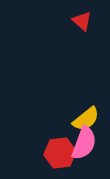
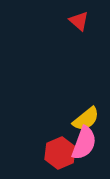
red triangle: moved 3 px left
red hexagon: rotated 16 degrees counterclockwise
